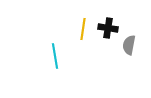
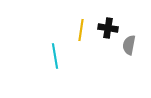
yellow line: moved 2 px left, 1 px down
